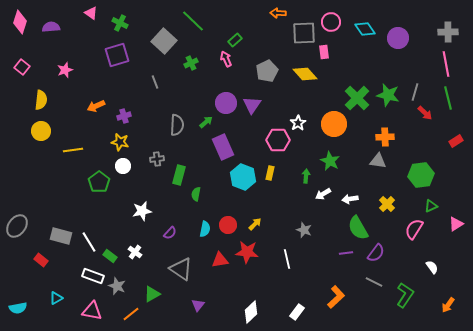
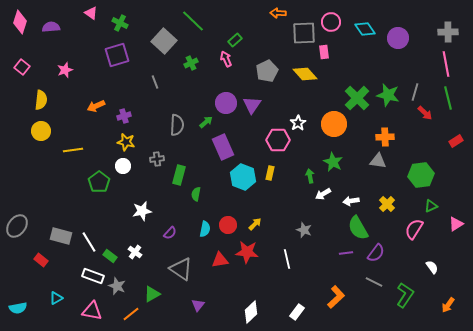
yellow star at (120, 142): moved 6 px right
green star at (330, 161): moved 3 px right, 1 px down
green arrow at (306, 176): moved 4 px right; rotated 16 degrees counterclockwise
white arrow at (350, 199): moved 1 px right, 2 px down
